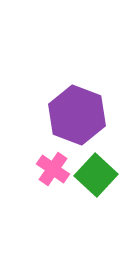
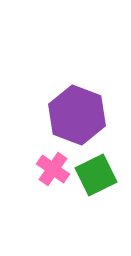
green square: rotated 21 degrees clockwise
